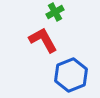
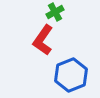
red L-shape: rotated 116 degrees counterclockwise
